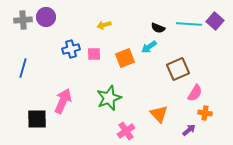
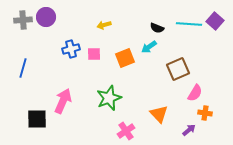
black semicircle: moved 1 px left
